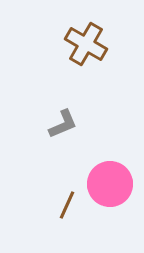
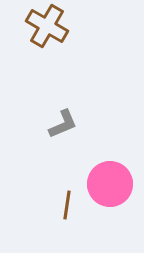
brown cross: moved 39 px left, 18 px up
brown line: rotated 16 degrees counterclockwise
